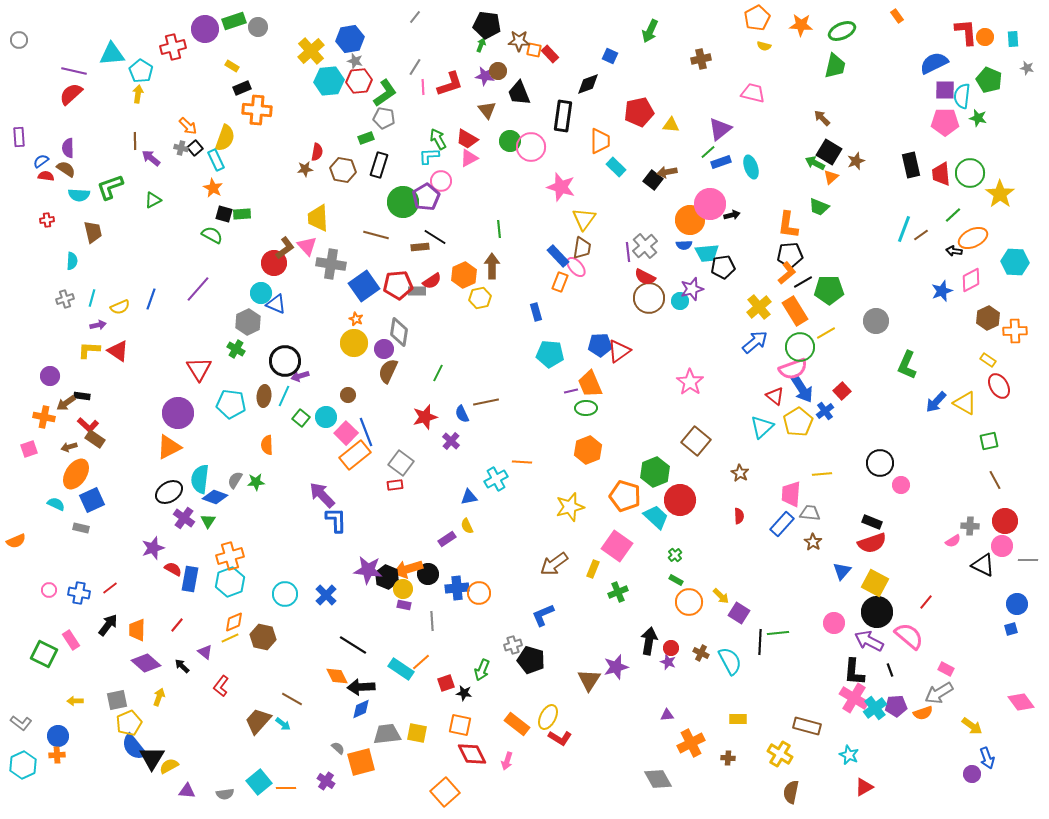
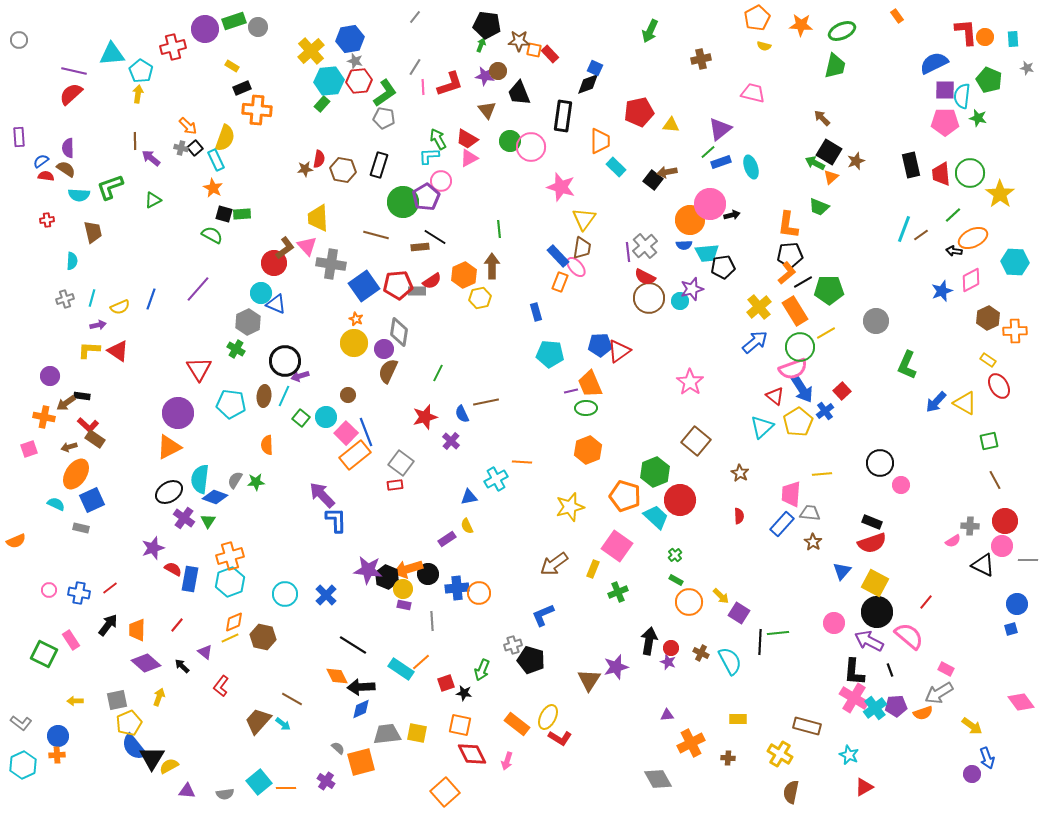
blue square at (610, 56): moved 15 px left, 12 px down
green rectangle at (366, 138): moved 44 px left, 34 px up; rotated 28 degrees counterclockwise
red semicircle at (317, 152): moved 2 px right, 7 px down
